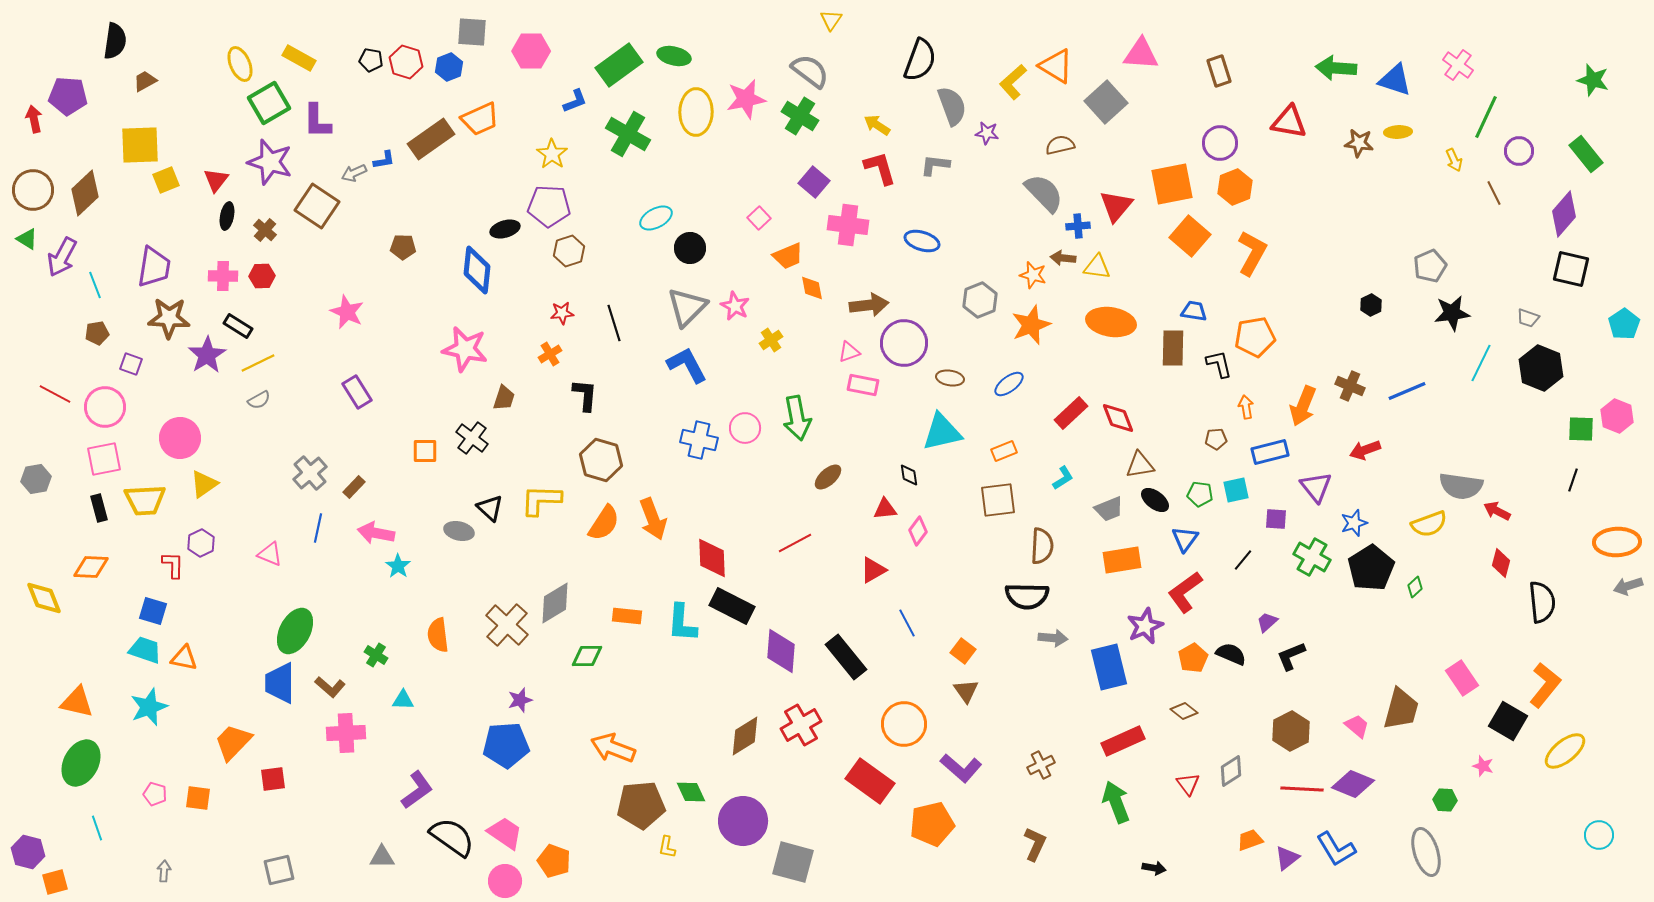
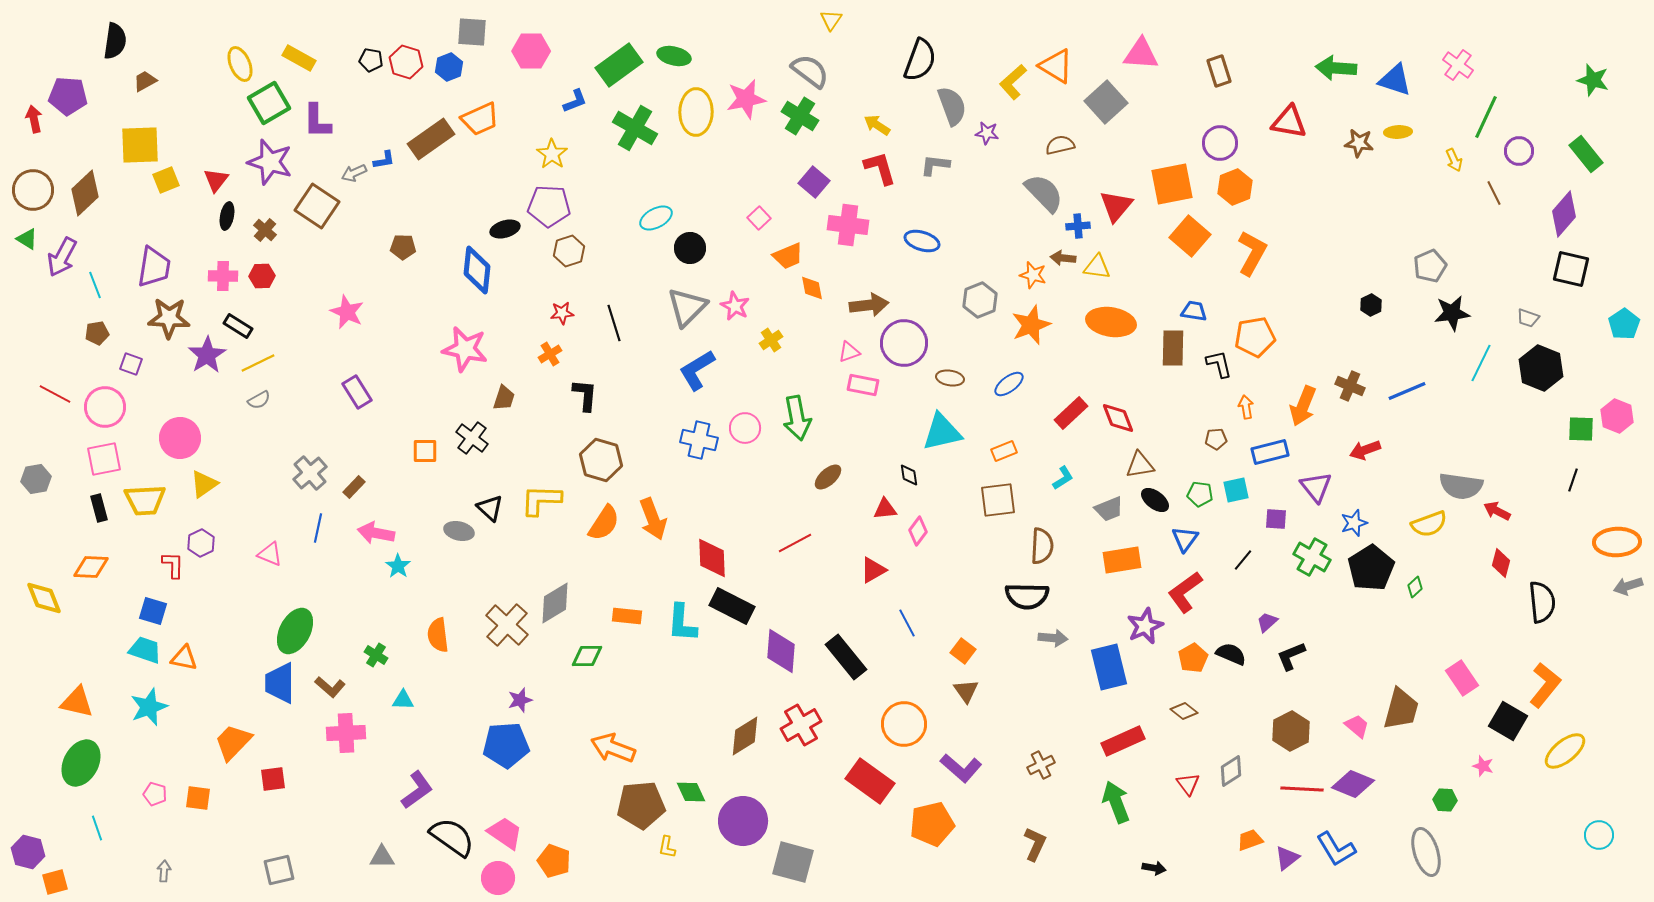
green cross at (628, 134): moved 7 px right, 6 px up
blue L-shape at (687, 365): moved 10 px right, 5 px down; rotated 93 degrees counterclockwise
pink circle at (505, 881): moved 7 px left, 3 px up
